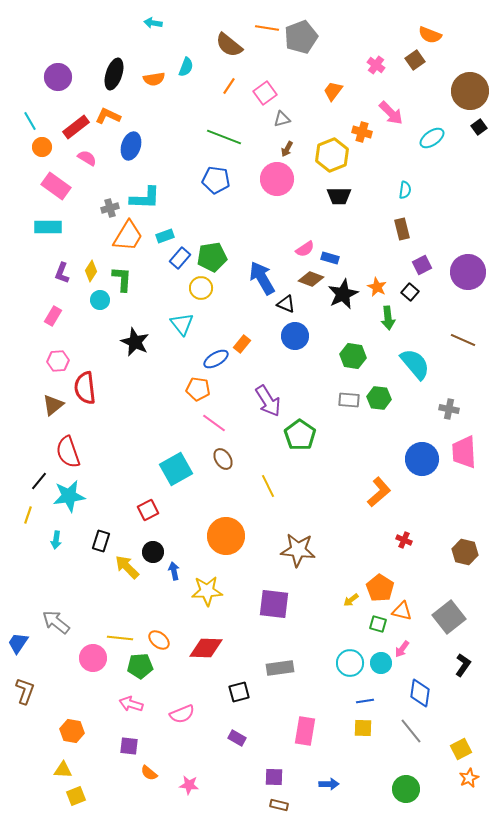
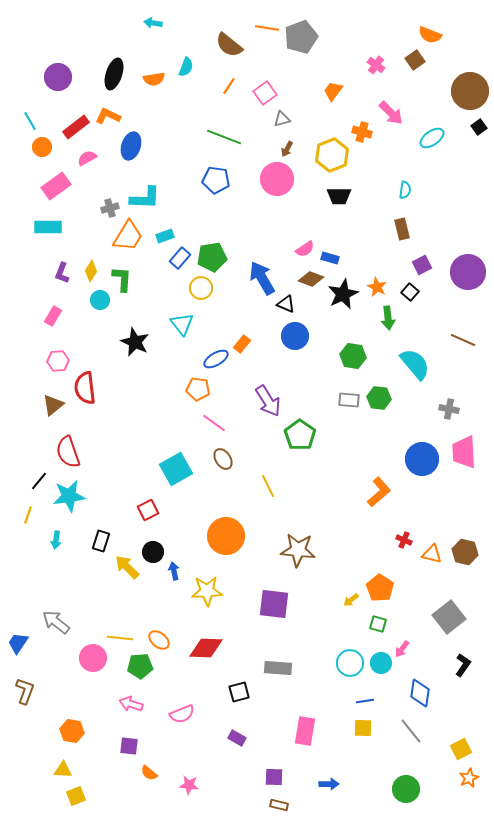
pink semicircle at (87, 158): rotated 60 degrees counterclockwise
pink rectangle at (56, 186): rotated 72 degrees counterclockwise
orange triangle at (402, 611): moved 30 px right, 57 px up
gray rectangle at (280, 668): moved 2 px left; rotated 12 degrees clockwise
